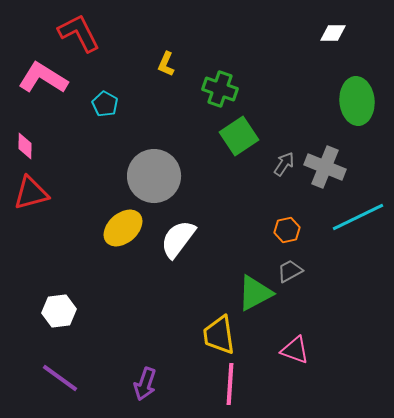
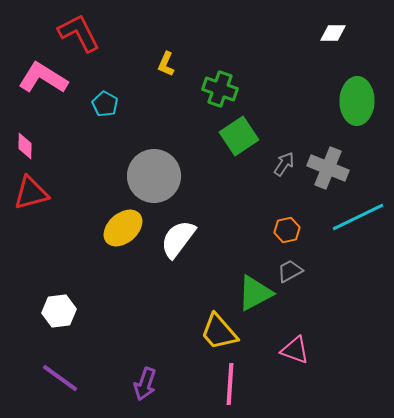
green ellipse: rotated 6 degrees clockwise
gray cross: moved 3 px right, 1 px down
yellow trapezoid: moved 3 px up; rotated 33 degrees counterclockwise
